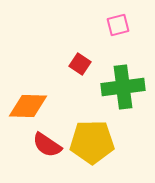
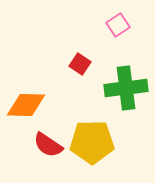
pink square: rotated 20 degrees counterclockwise
green cross: moved 3 px right, 1 px down
orange diamond: moved 2 px left, 1 px up
red semicircle: moved 1 px right
